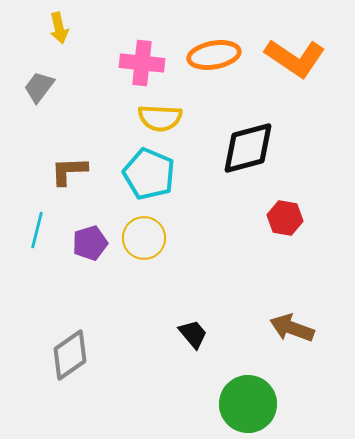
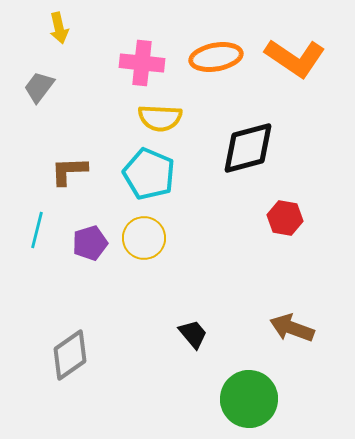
orange ellipse: moved 2 px right, 2 px down
green circle: moved 1 px right, 5 px up
